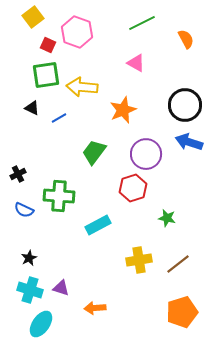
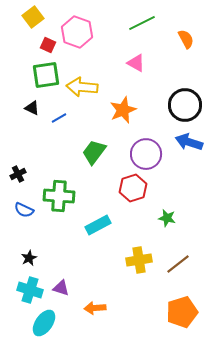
cyan ellipse: moved 3 px right, 1 px up
